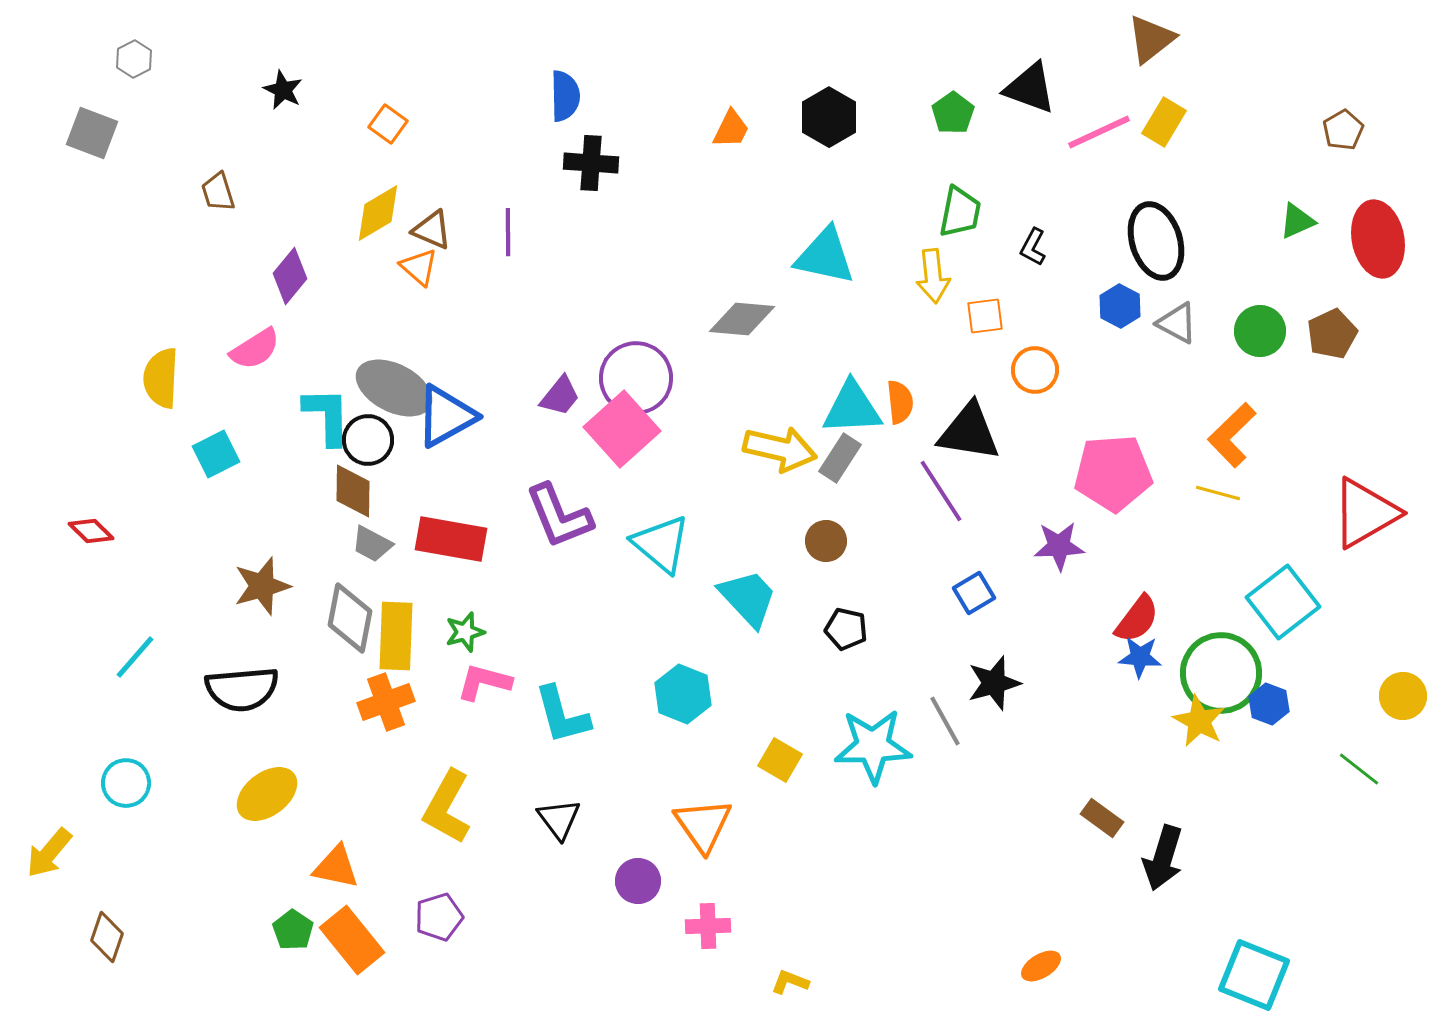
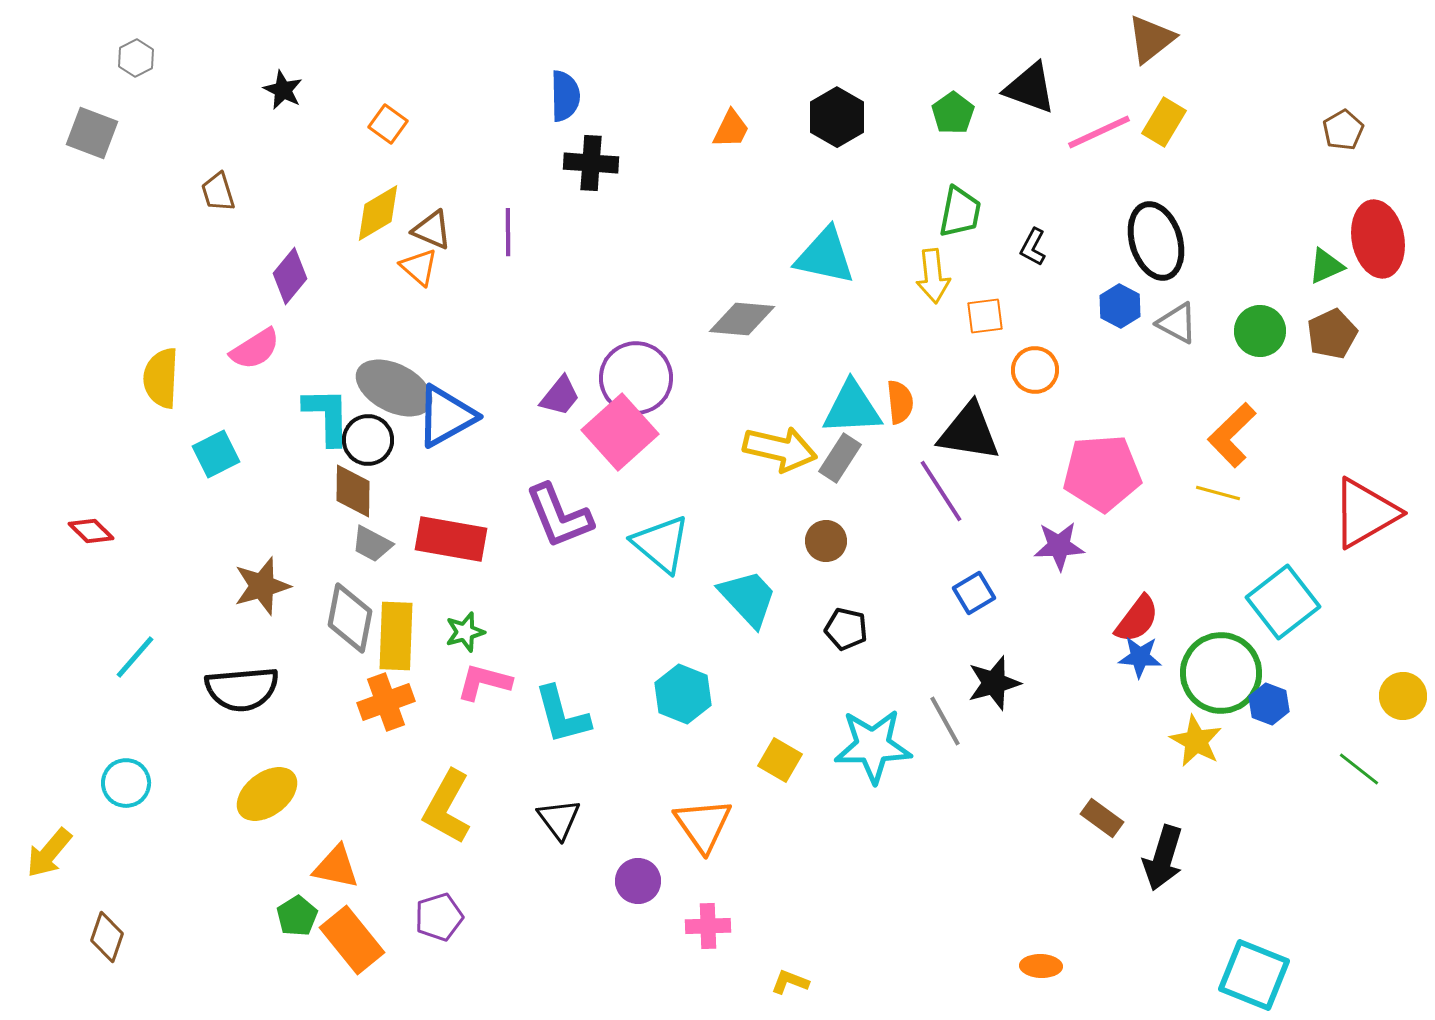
gray hexagon at (134, 59): moved 2 px right, 1 px up
black hexagon at (829, 117): moved 8 px right
green triangle at (1297, 221): moved 29 px right, 45 px down
pink square at (622, 429): moved 2 px left, 3 px down
pink pentagon at (1113, 473): moved 11 px left
yellow star at (1199, 721): moved 3 px left, 20 px down
green pentagon at (293, 930): moved 4 px right, 14 px up; rotated 6 degrees clockwise
orange ellipse at (1041, 966): rotated 33 degrees clockwise
